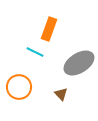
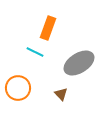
orange rectangle: moved 1 px left, 1 px up
orange circle: moved 1 px left, 1 px down
